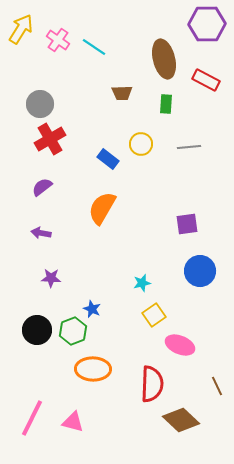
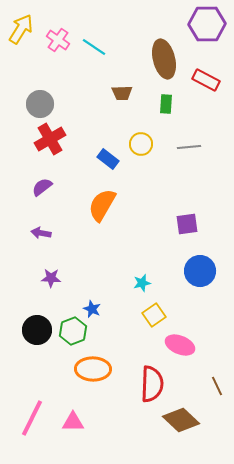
orange semicircle: moved 3 px up
pink triangle: rotated 15 degrees counterclockwise
